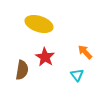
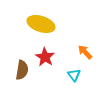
yellow ellipse: moved 2 px right
cyan triangle: moved 3 px left
